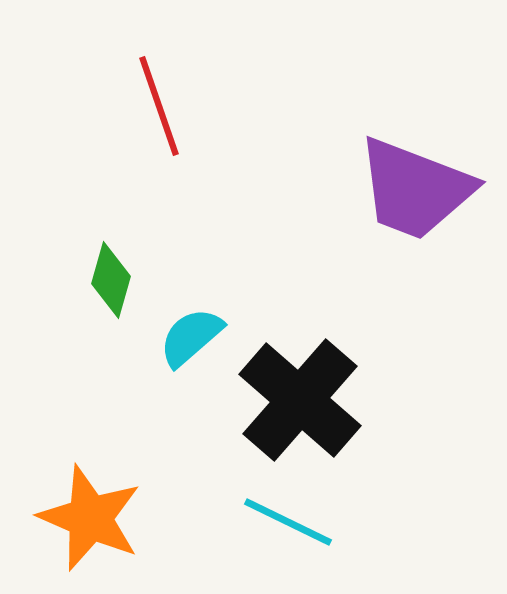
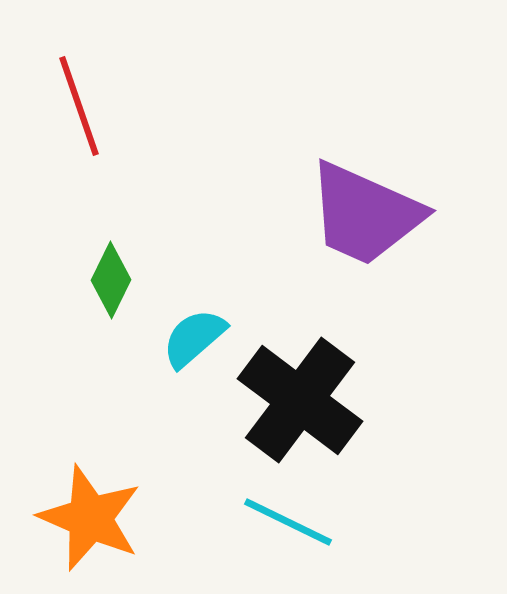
red line: moved 80 px left
purple trapezoid: moved 50 px left, 25 px down; rotated 3 degrees clockwise
green diamond: rotated 10 degrees clockwise
cyan semicircle: moved 3 px right, 1 px down
black cross: rotated 4 degrees counterclockwise
